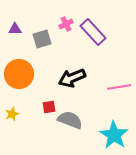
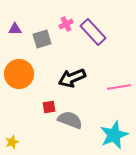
yellow star: moved 28 px down
cyan star: rotated 16 degrees clockwise
